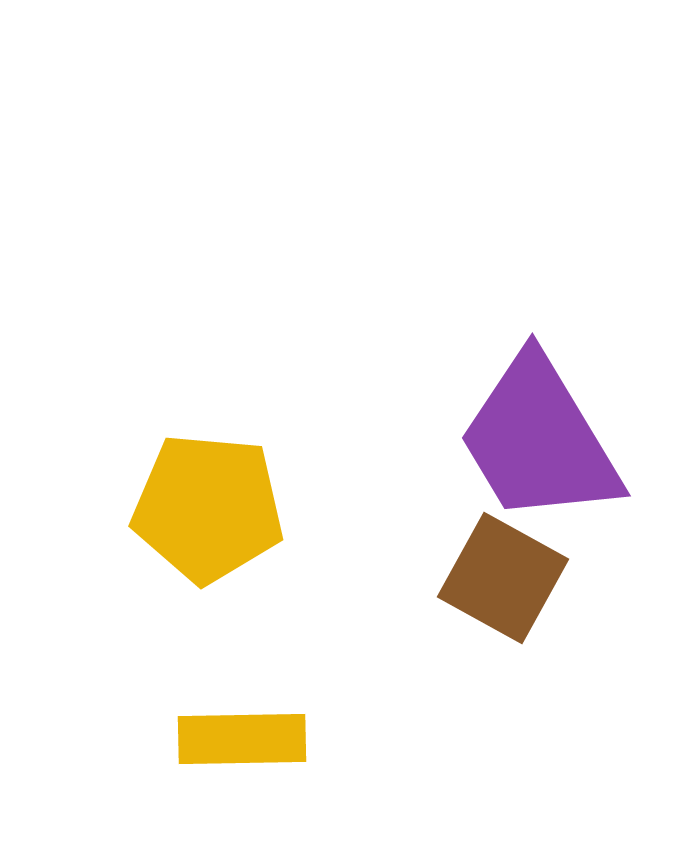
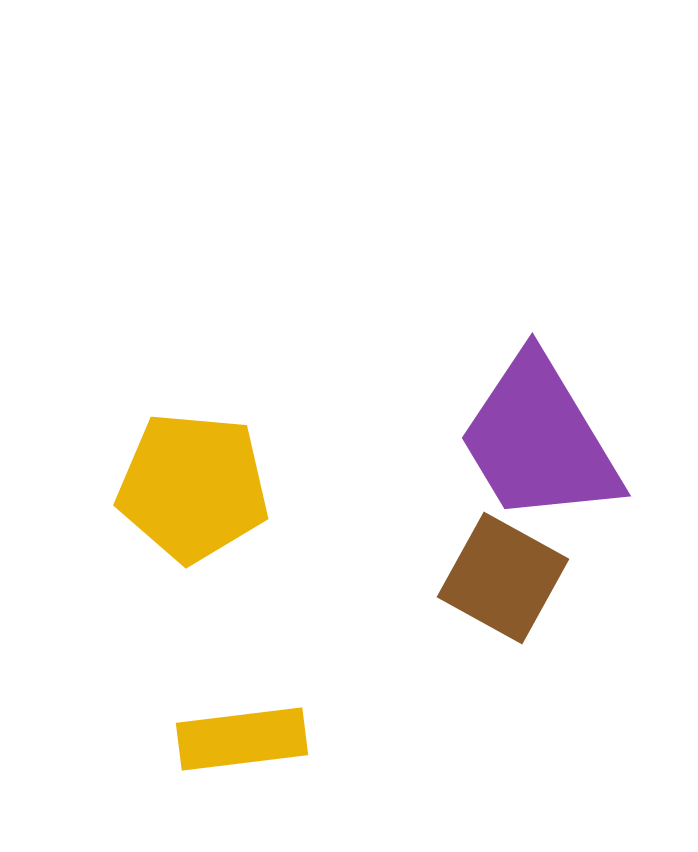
yellow pentagon: moved 15 px left, 21 px up
yellow rectangle: rotated 6 degrees counterclockwise
